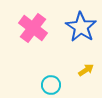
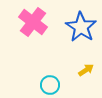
pink cross: moved 6 px up
cyan circle: moved 1 px left
